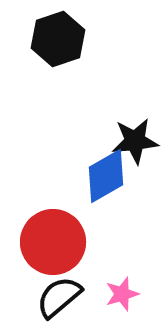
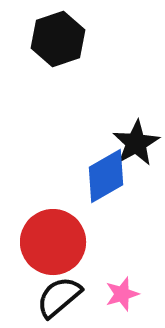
black star: moved 1 px right, 2 px down; rotated 24 degrees counterclockwise
